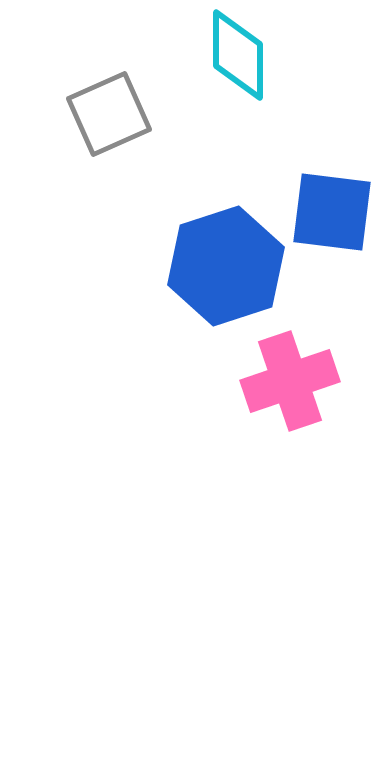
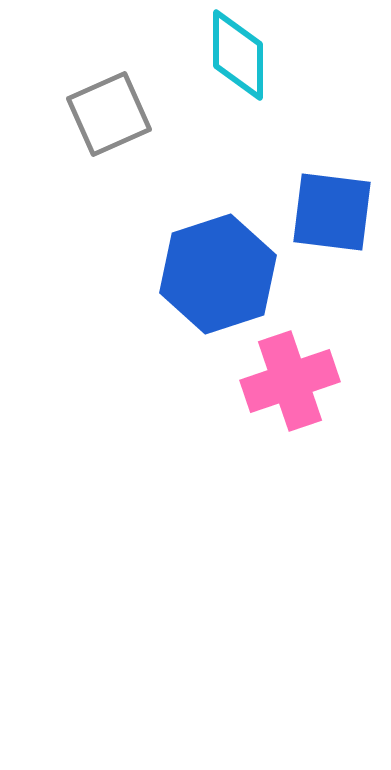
blue hexagon: moved 8 px left, 8 px down
